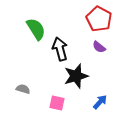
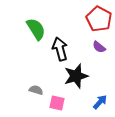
gray semicircle: moved 13 px right, 1 px down
